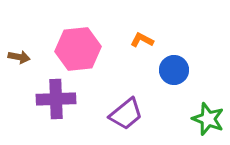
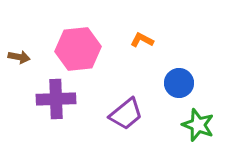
blue circle: moved 5 px right, 13 px down
green star: moved 10 px left, 6 px down
